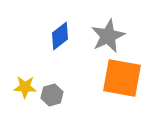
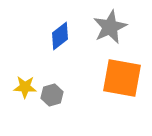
gray star: moved 2 px right, 9 px up
